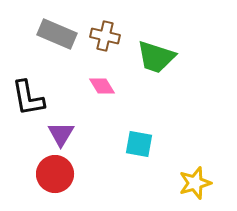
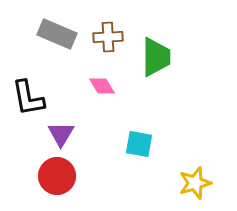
brown cross: moved 3 px right, 1 px down; rotated 16 degrees counterclockwise
green trapezoid: rotated 108 degrees counterclockwise
red circle: moved 2 px right, 2 px down
